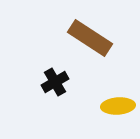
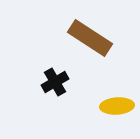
yellow ellipse: moved 1 px left
